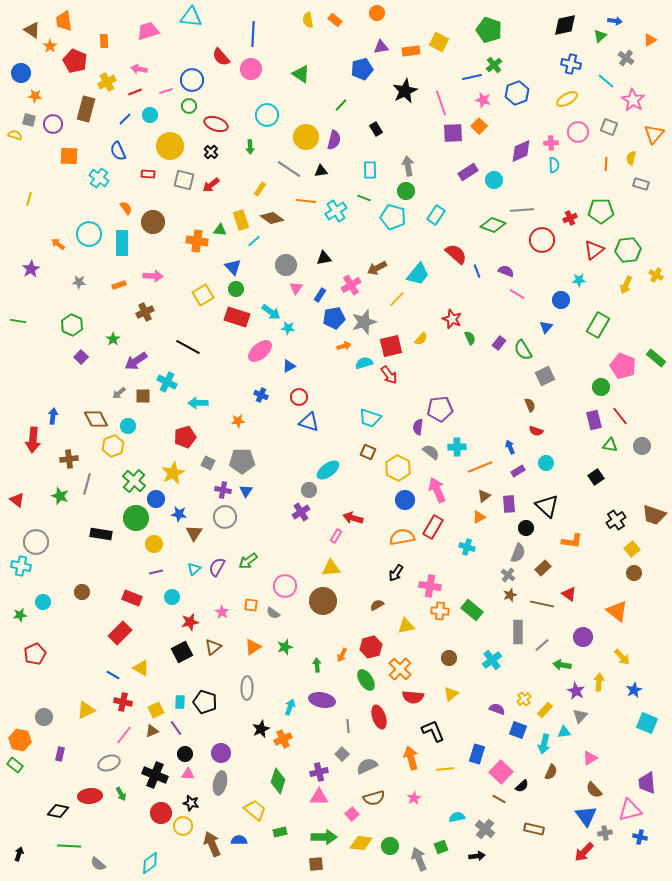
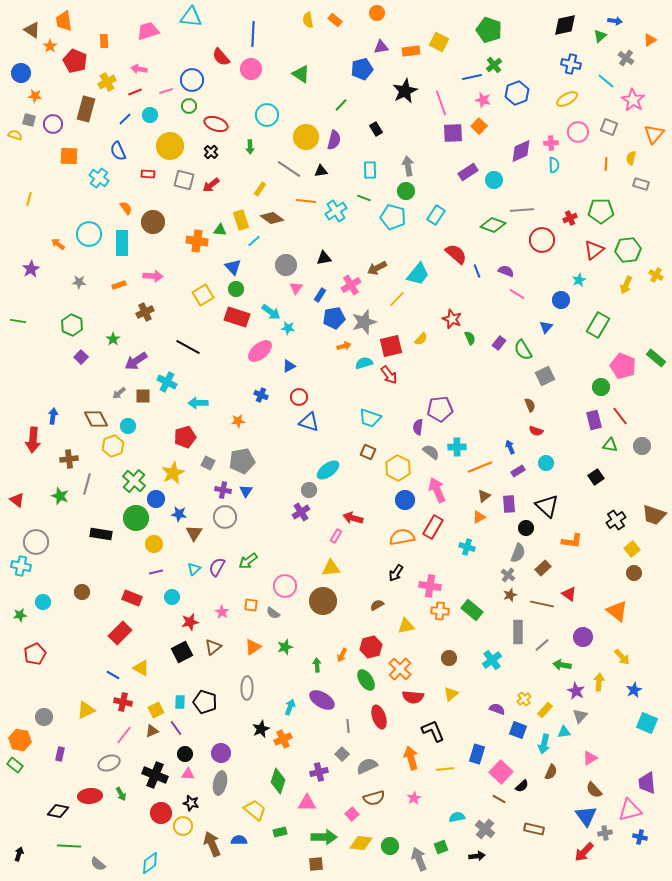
cyan star at (579, 280): rotated 24 degrees counterclockwise
gray pentagon at (242, 461): rotated 10 degrees counterclockwise
purple ellipse at (322, 700): rotated 20 degrees clockwise
pink triangle at (319, 797): moved 12 px left, 6 px down
